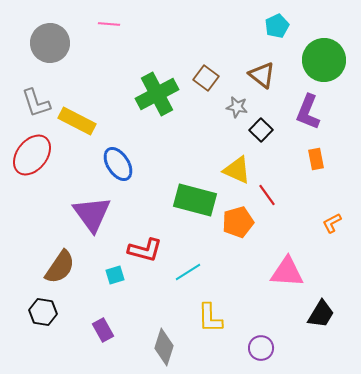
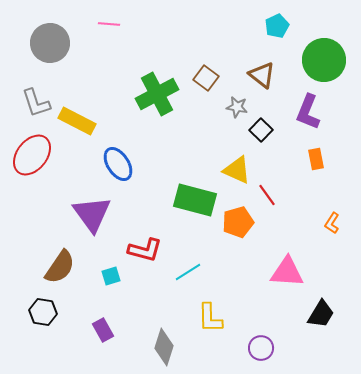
orange L-shape: rotated 30 degrees counterclockwise
cyan square: moved 4 px left, 1 px down
